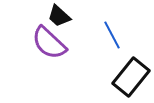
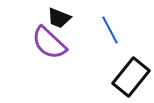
black trapezoid: moved 2 px down; rotated 20 degrees counterclockwise
blue line: moved 2 px left, 5 px up
